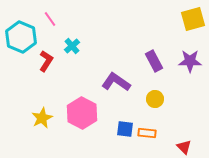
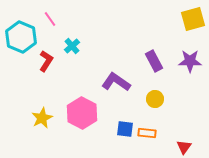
red triangle: rotated 21 degrees clockwise
